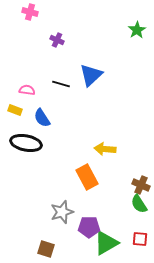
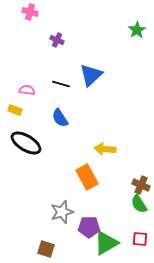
blue semicircle: moved 18 px right
black ellipse: rotated 20 degrees clockwise
